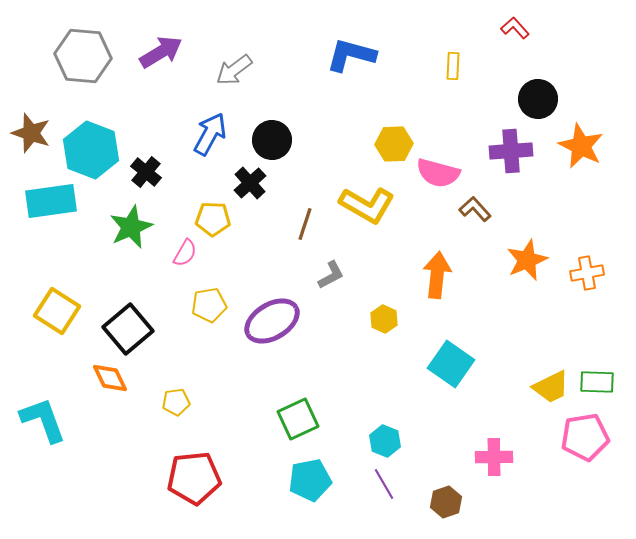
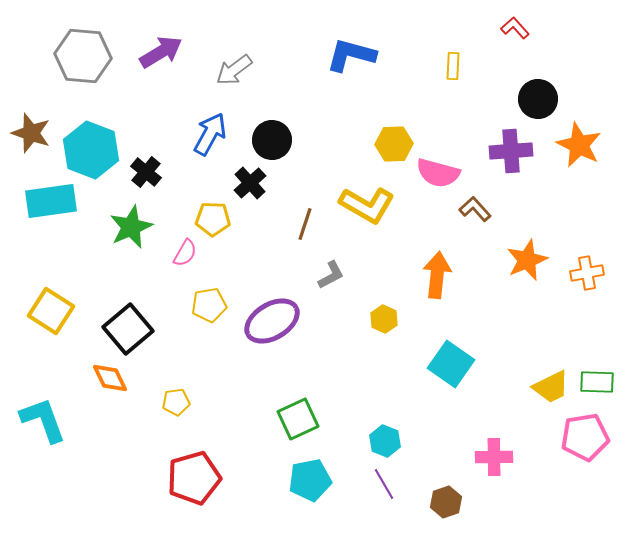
orange star at (581, 146): moved 2 px left, 1 px up
yellow square at (57, 311): moved 6 px left
red pentagon at (194, 478): rotated 10 degrees counterclockwise
